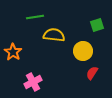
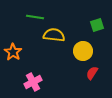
green line: rotated 18 degrees clockwise
